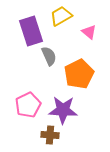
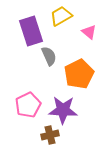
brown cross: rotated 18 degrees counterclockwise
